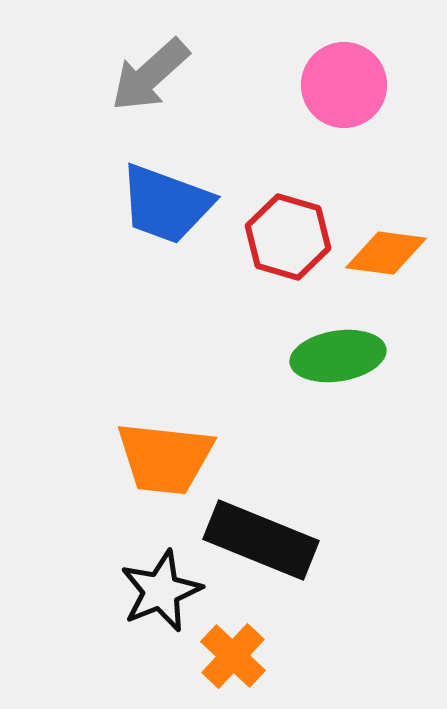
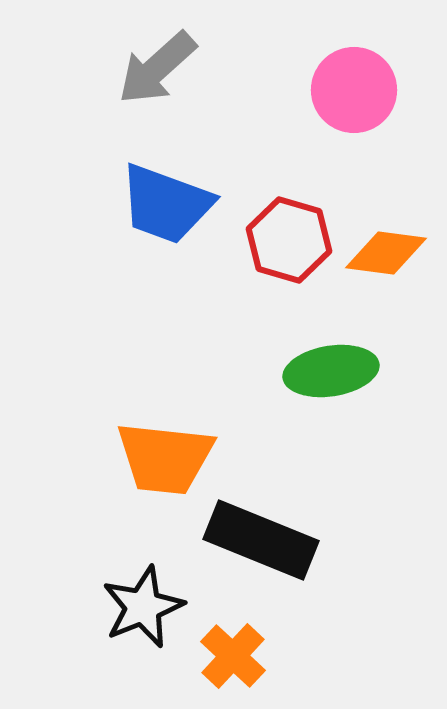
gray arrow: moved 7 px right, 7 px up
pink circle: moved 10 px right, 5 px down
red hexagon: moved 1 px right, 3 px down
green ellipse: moved 7 px left, 15 px down
black star: moved 18 px left, 16 px down
